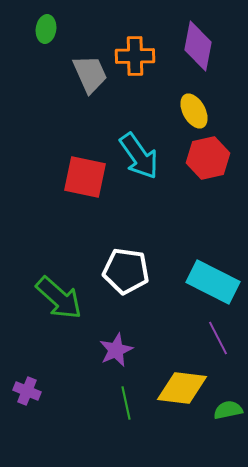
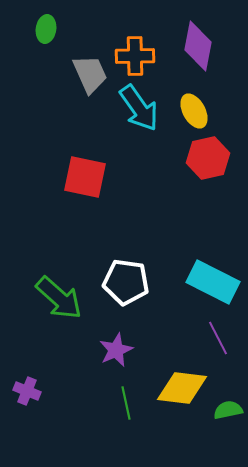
cyan arrow: moved 48 px up
white pentagon: moved 11 px down
